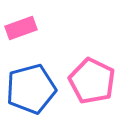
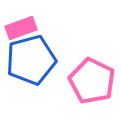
blue pentagon: moved 29 px up
